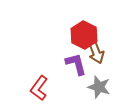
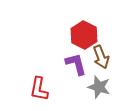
brown arrow: moved 5 px right, 5 px down
red L-shape: moved 1 px down; rotated 25 degrees counterclockwise
